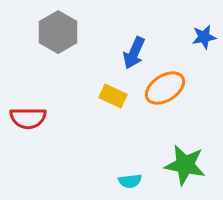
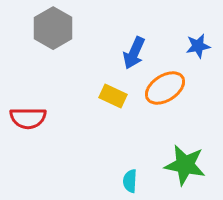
gray hexagon: moved 5 px left, 4 px up
blue star: moved 6 px left, 9 px down
cyan semicircle: rotated 100 degrees clockwise
